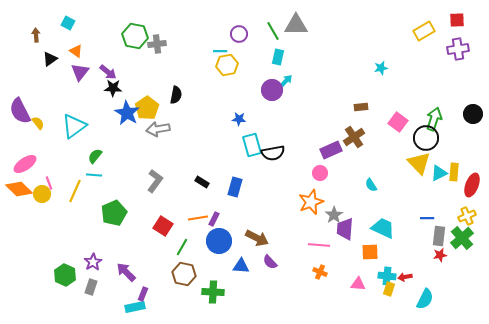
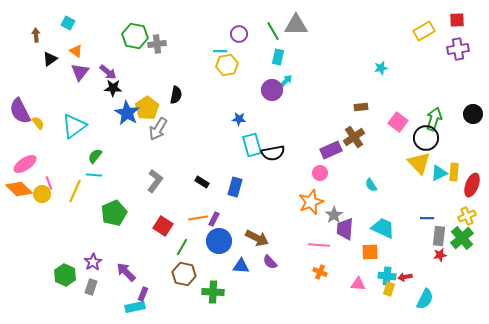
gray arrow at (158, 129): rotated 50 degrees counterclockwise
